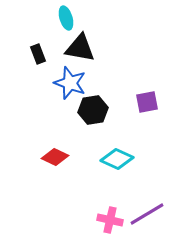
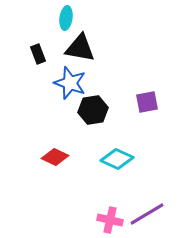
cyan ellipse: rotated 25 degrees clockwise
